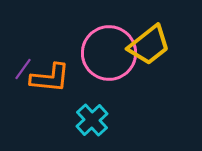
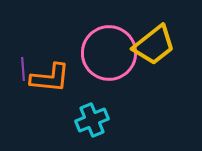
yellow trapezoid: moved 5 px right
purple line: rotated 40 degrees counterclockwise
cyan cross: rotated 20 degrees clockwise
